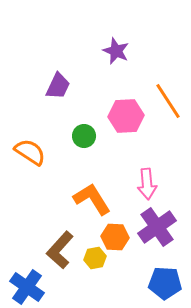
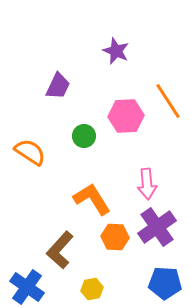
yellow hexagon: moved 3 px left, 31 px down
